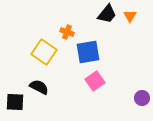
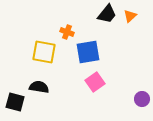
orange triangle: rotated 16 degrees clockwise
yellow square: rotated 25 degrees counterclockwise
pink square: moved 1 px down
black semicircle: rotated 18 degrees counterclockwise
purple circle: moved 1 px down
black square: rotated 12 degrees clockwise
